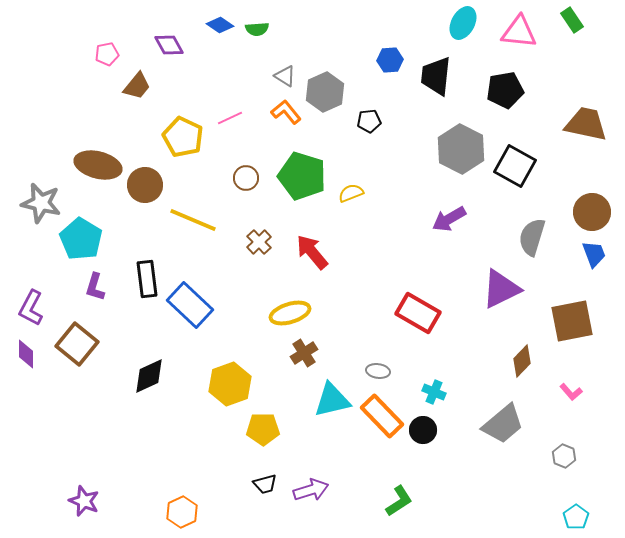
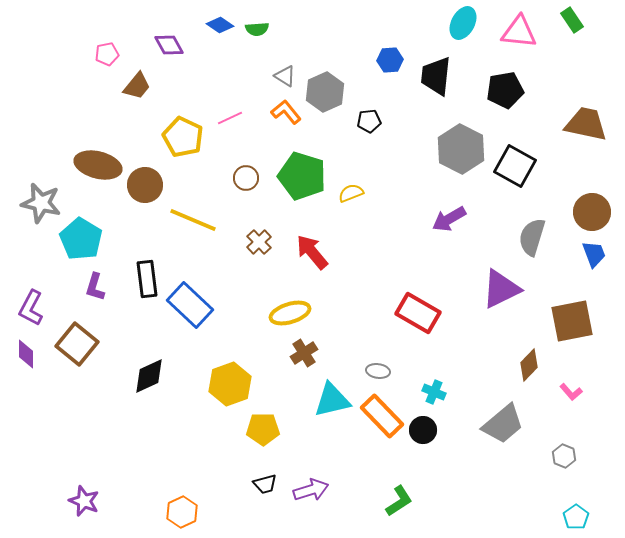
brown diamond at (522, 361): moved 7 px right, 4 px down
